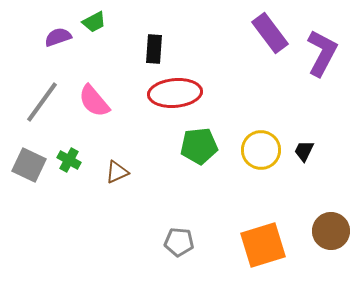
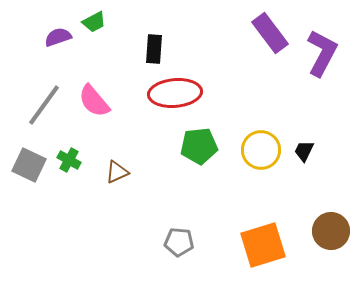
gray line: moved 2 px right, 3 px down
